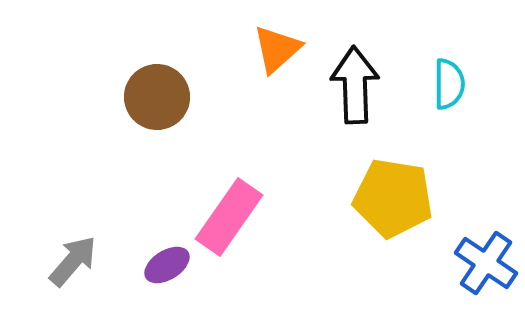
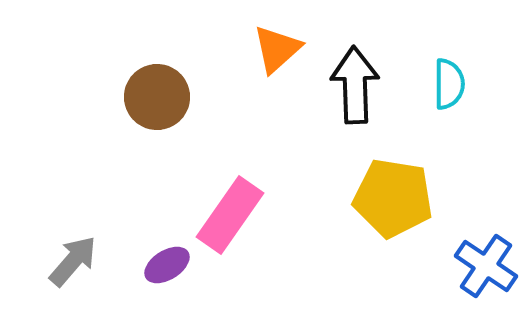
pink rectangle: moved 1 px right, 2 px up
blue cross: moved 3 px down
